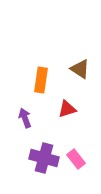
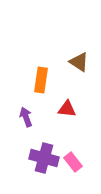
brown triangle: moved 1 px left, 7 px up
red triangle: rotated 24 degrees clockwise
purple arrow: moved 1 px right, 1 px up
pink rectangle: moved 3 px left, 3 px down
